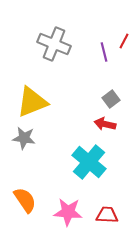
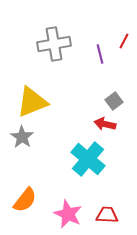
gray cross: rotated 32 degrees counterclockwise
purple line: moved 4 px left, 2 px down
gray square: moved 3 px right, 2 px down
gray star: moved 2 px left, 1 px up; rotated 25 degrees clockwise
cyan cross: moved 1 px left, 3 px up
orange semicircle: rotated 72 degrees clockwise
pink star: moved 2 px down; rotated 20 degrees clockwise
